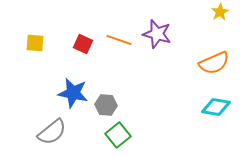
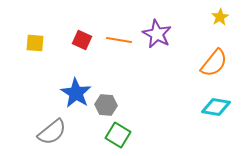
yellow star: moved 5 px down
purple star: rotated 12 degrees clockwise
orange line: rotated 10 degrees counterclockwise
red square: moved 1 px left, 4 px up
orange semicircle: rotated 28 degrees counterclockwise
blue star: moved 3 px right; rotated 20 degrees clockwise
green square: rotated 20 degrees counterclockwise
